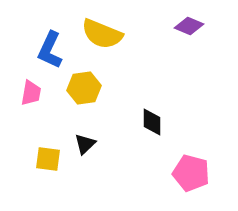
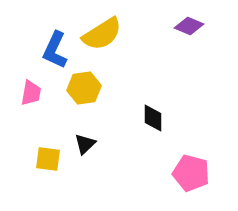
yellow semicircle: rotated 54 degrees counterclockwise
blue L-shape: moved 5 px right
black diamond: moved 1 px right, 4 px up
